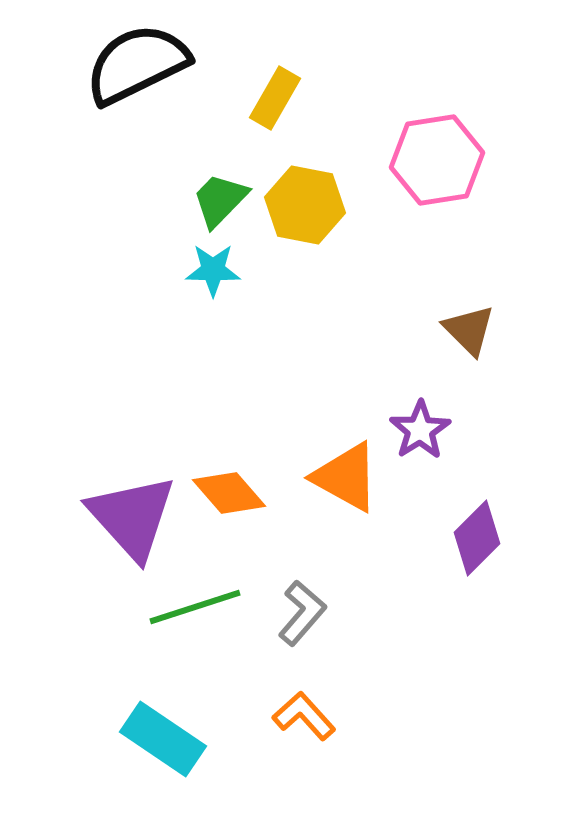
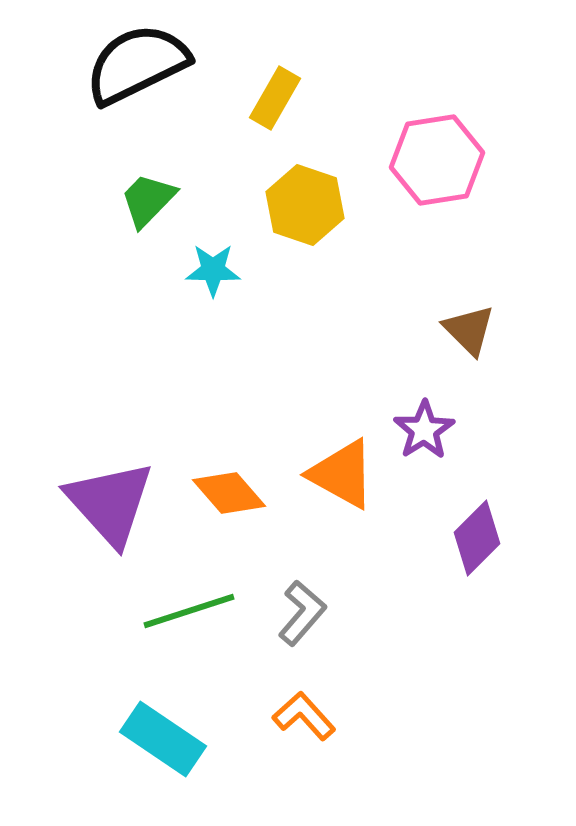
green trapezoid: moved 72 px left
yellow hexagon: rotated 8 degrees clockwise
purple star: moved 4 px right
orange triangle: moved 4 px left, 3 px up
purple triangle: moved 22 px left, 14 px up
green line: moved 6 px left, 4 px down
